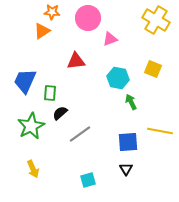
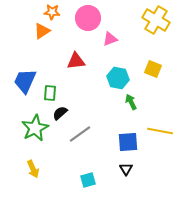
green star: moved 4 px right, 2 px down
